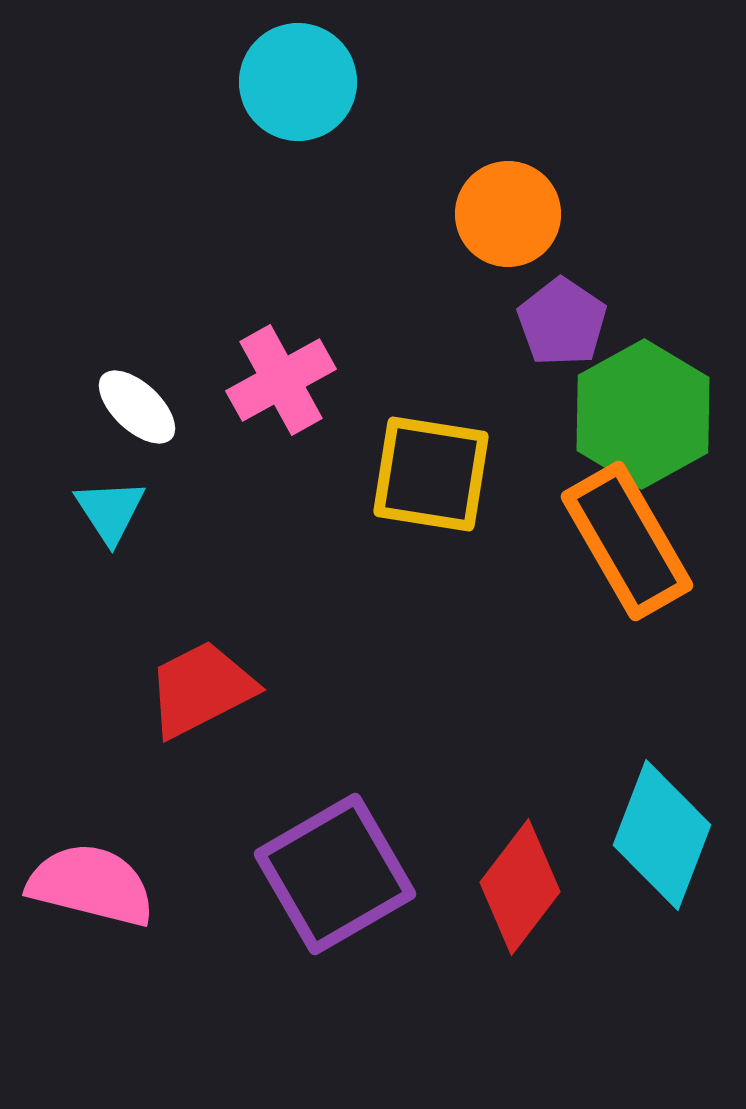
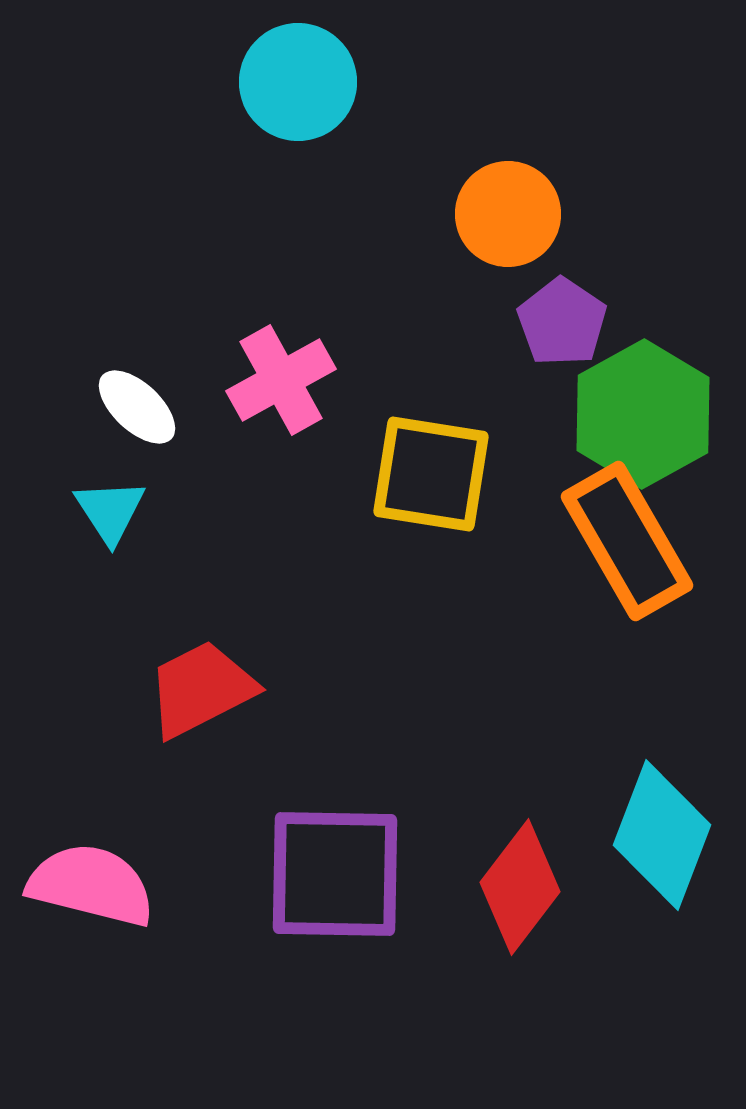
purple square: rotated 31 degrees clockwise
